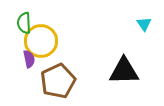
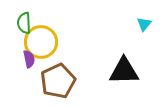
cyan triangle: rotated 14 degrees clockwise
yellow circle: moved 1 px down
